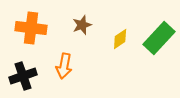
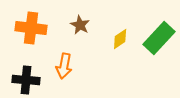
brown star: moved 2 px left; rotated 24 degrees counterclockwise
black cross: moved 3 px right, 4 px down; rotated 24 degrees clockwise
